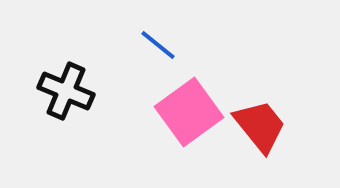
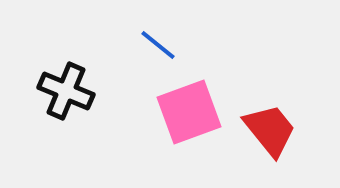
pink square: rotated 16 degrees clockwise
red trapezoid: moved 10 px right, 4 px down
